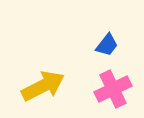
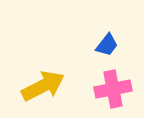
pink cross: rotated 15 degrees clockwise
